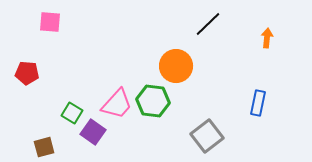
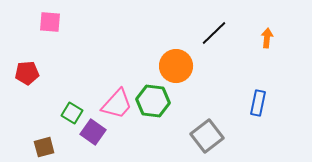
black line: moved 6 px right, 9 px down
red pentagon: rotated 10 degrees counterclockwise
